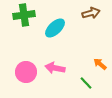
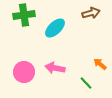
pink circle: moved 2 px left
